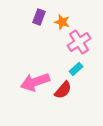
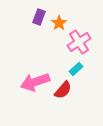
orange star: moved 3 px left, 1 px down; rotated 21 degrees clockwise
